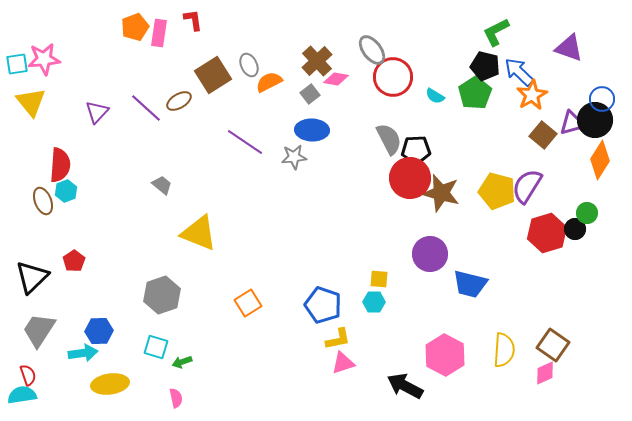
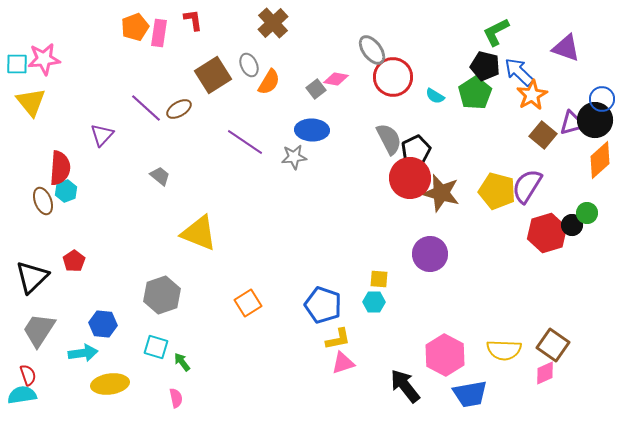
purple triangle at (569, 48): moved 3 px left
brown cross at (317, 61): moved 44 px left, 38 px up
cyan square at (17, 64): rotated 10 degrees clockwise
orange semicircle at (269, 82): rotated 148 degrees clockwise
gray square at (310, 94): moved 6 px right, 5 px up
brown ellipse at (179, 101): moved 8 px down
purple triangle at (97, 112): moved 5 px right, 23 px down
black pentagon at (416, 150): rotated 24 degrees counterclockwise
orange diamond at (600, 160): rotated 15 degrees clockwise
red semicircle at (60, 165): moved 3 px down
gray trapezoid at (162, 185): moved 2 px left, 9 px up
black circle at (575, 229): moved 3 px left, 4 px up
blue trapezoid at (470, 284): moved 110 px down; rotated 24 degrees counterclockwise
blue hexagon at (99, 331): moved 4 px right, 7 px up; rotated 8 degrees clockwise
yellow semicircle at (504, 350): rotated 88 degrees clockwise
green arrow at (182, 362): rotated 72 degrees clockwise
black arrow at (405, 386): rotated 24 degrees clockwise
